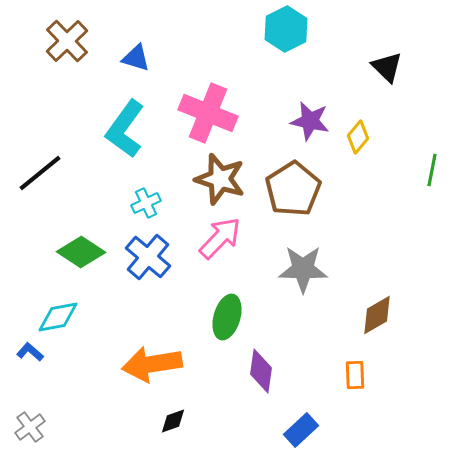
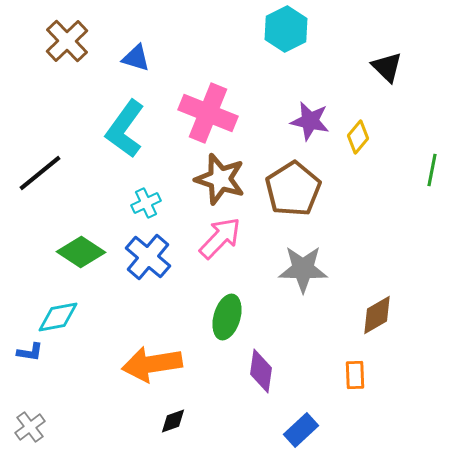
blue L-shape: rotated 148 degrees clockwise
